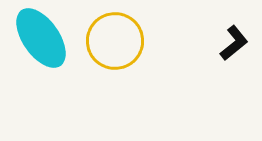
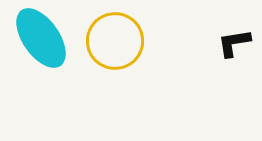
black L-shape: rotated 150 degrees counterclockwise
